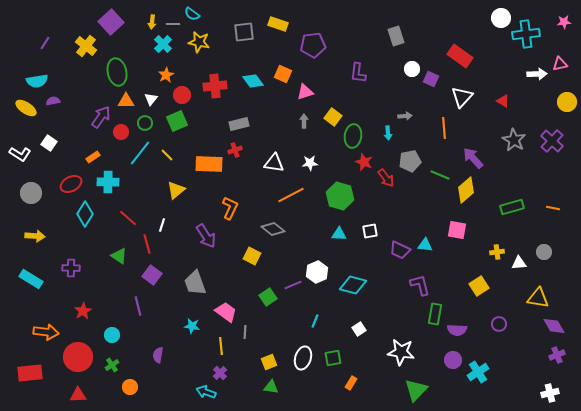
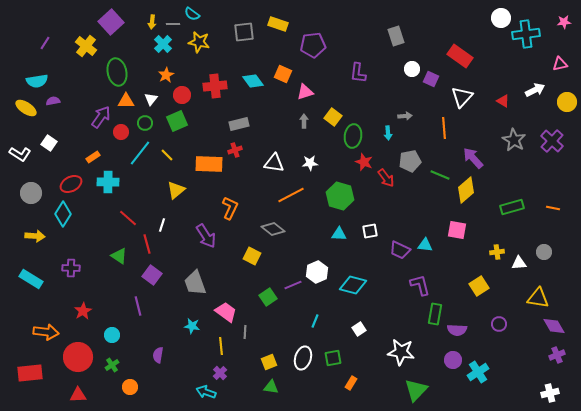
white arrow at (537, 74): moved 2 px left, 16 px down; rotated 24 degrees counterclockwise
cyan diamond at (85, 214): moved 22 px left
